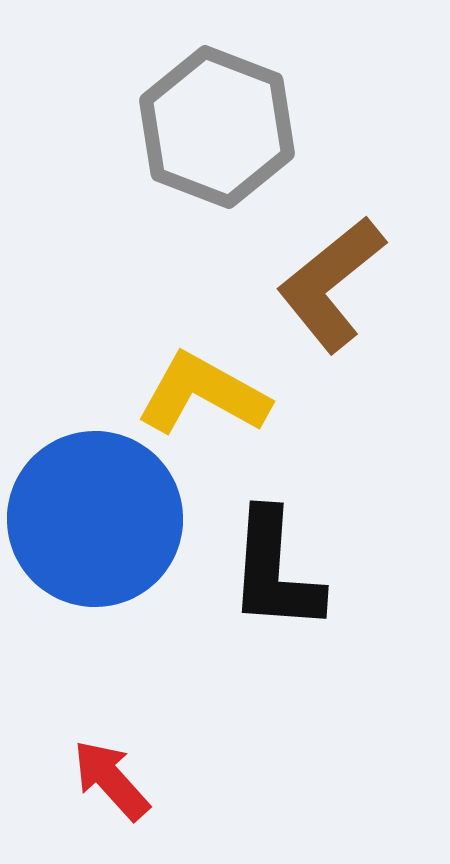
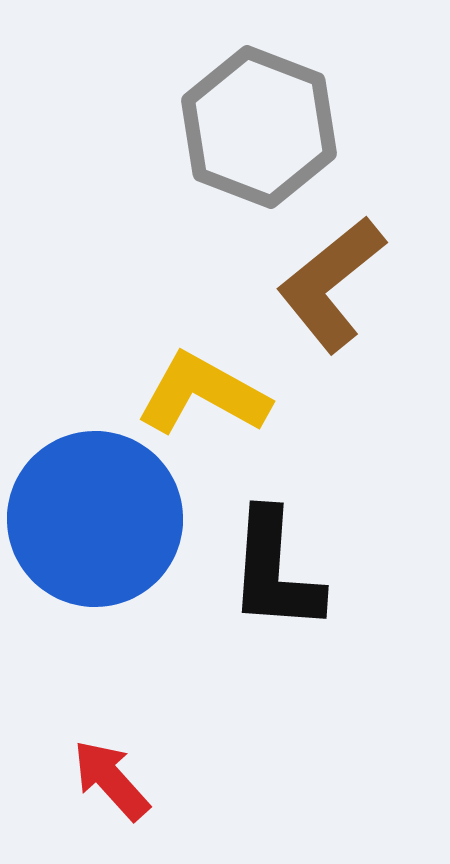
gray hexagon: moved 42 px right
